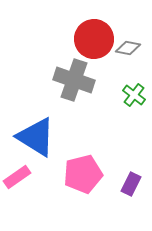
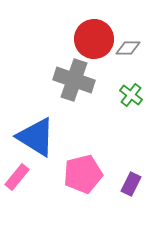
gray diamond: rotated 10 degrees counterclockwise
green cross: moved 3 px left
pink rectangle: rotated 16 degrees counterclockwise
